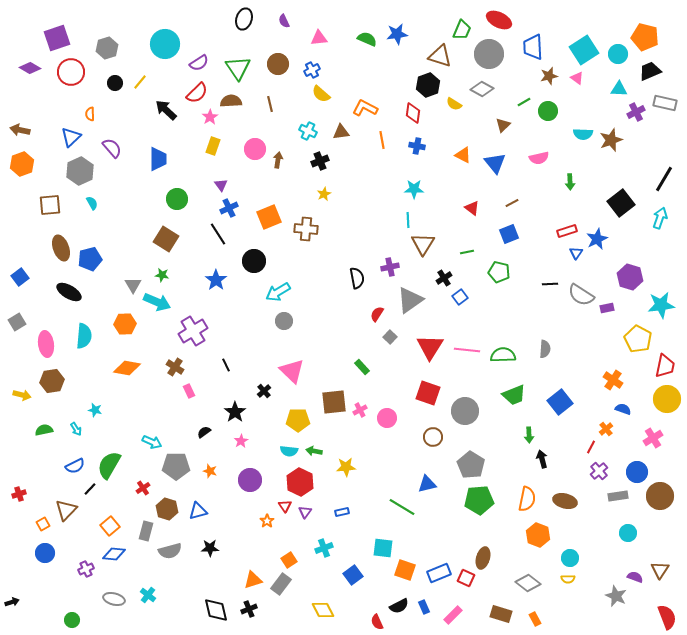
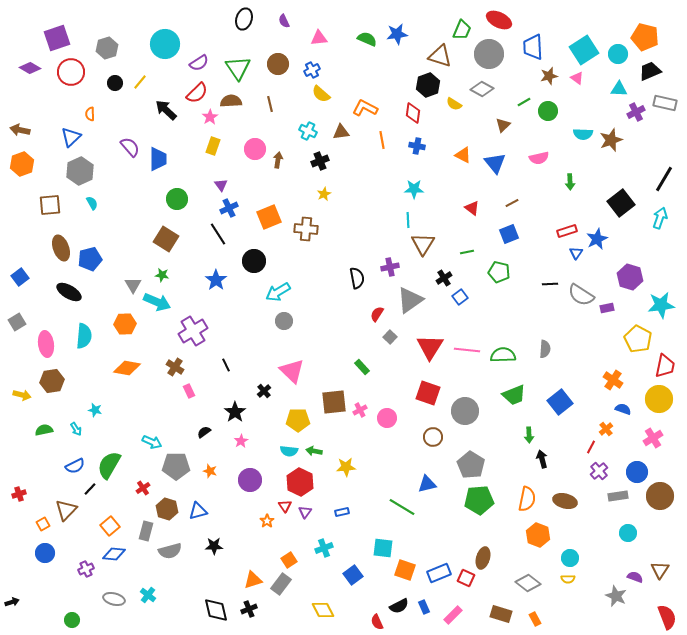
purple semicircle at (112, 148): moved 18 px right, 1 px up
yellow circle at (667, 399): moved 8 px left
black star at (210, 548): moved 4 px right, 2 px up
